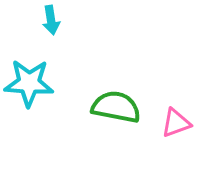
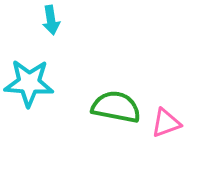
pink triangle: moved 10 px left
